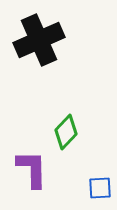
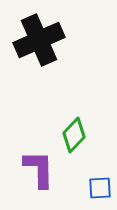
green diamond: moved 8 px right, 3 px down
purple L-shape: moved 7 px right
